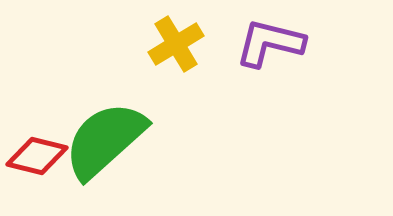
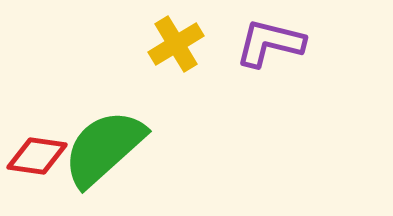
green semicircle: moved 1 px left, 8 px down
red diamond: rotated 6 degrees counterclockwise
